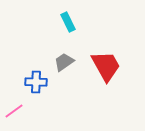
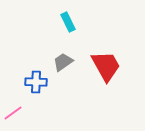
gray trapezoid: moved 1 px left
pink line: moved 1 px left, 2 px down
